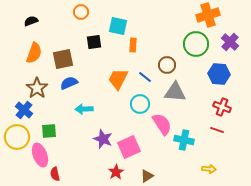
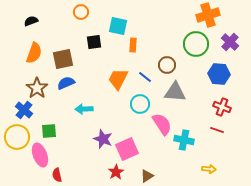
blue semicircle: moved 3 px left
pink square: moved 2 px left, 2 px down
red semicircle: moved 2 px right, 1 px down
